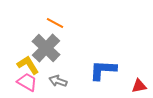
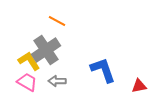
orange line: moved 2 px right, 2 px up
gray cross: moved 2 px down; rotated 12 degrees clockwise
yellow L-shape: moved 1 px right, 4 px up
blue L-shape: rotated 68 degrees clockwise
gray arrow: moved 1 px left; rotated 18 degrees counterclockwise
